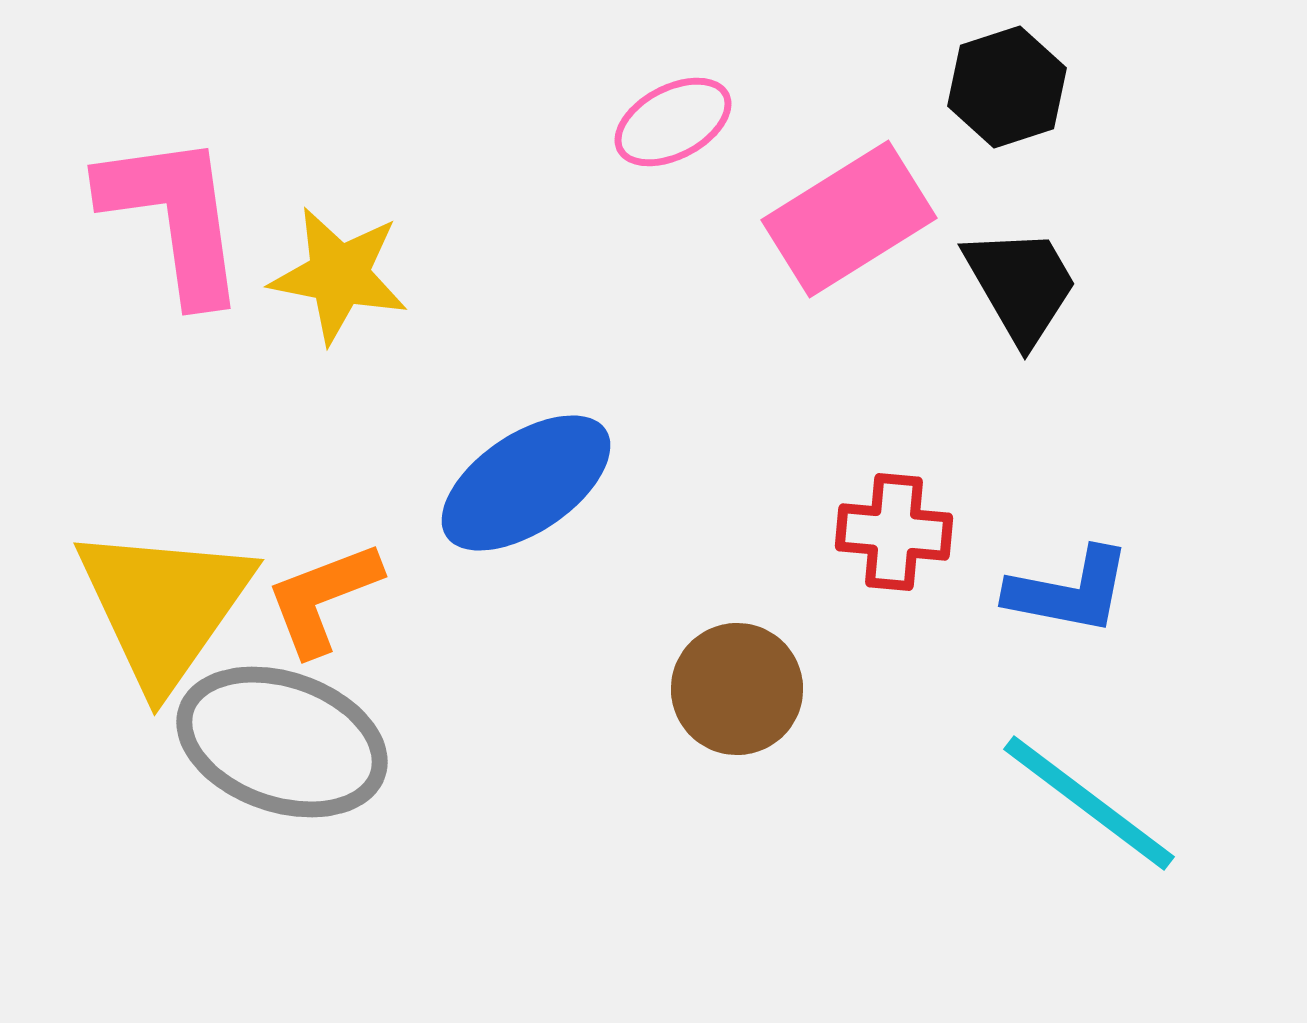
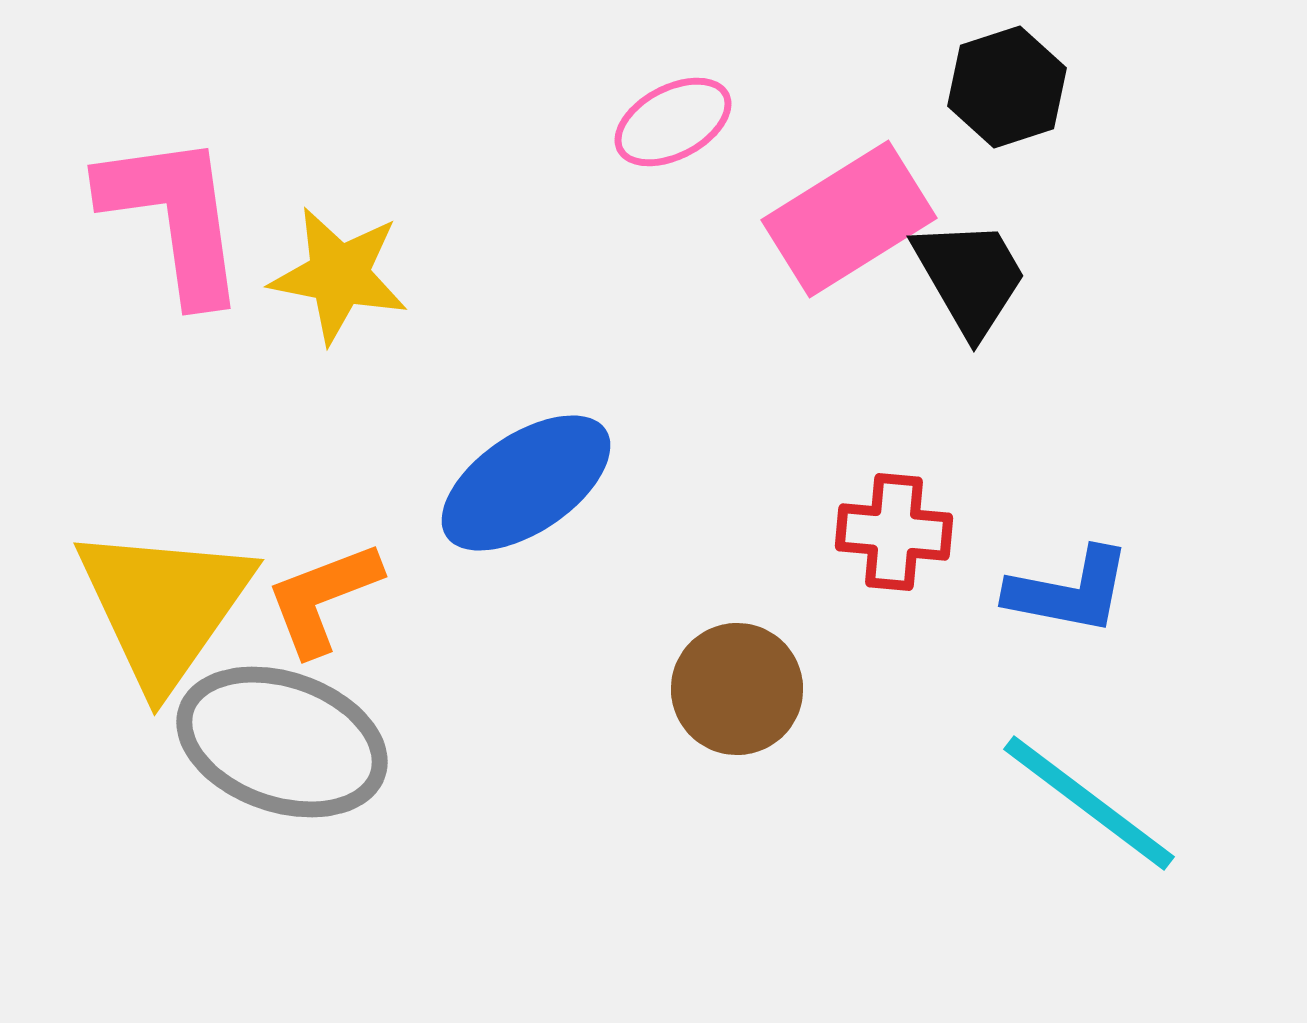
black trapezoid: moved 51 px left, 8 px up
